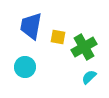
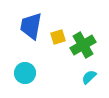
yellow square: rotated 28 degrees counterclockwise
green cross: moved 1 px left, 2 px up
cyan circle: moved 6 px down
